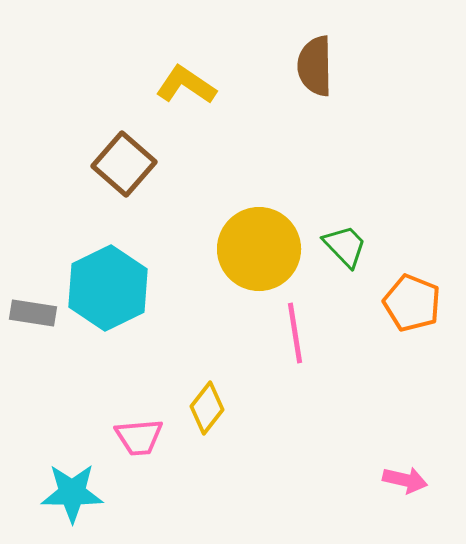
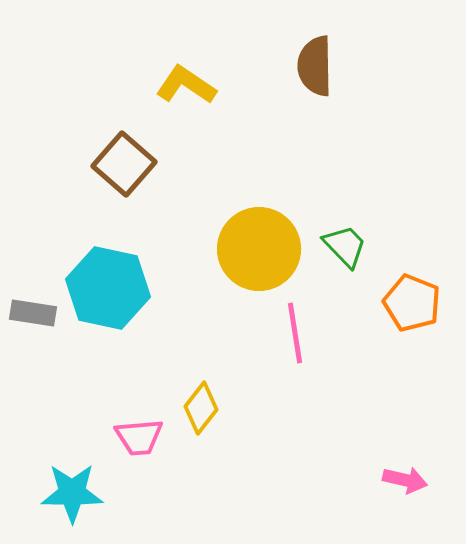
cyan hexagon: rotated 22 degrees counterclockwise
yellow diamond: moved 6 px left
